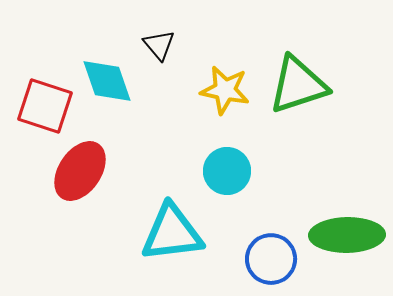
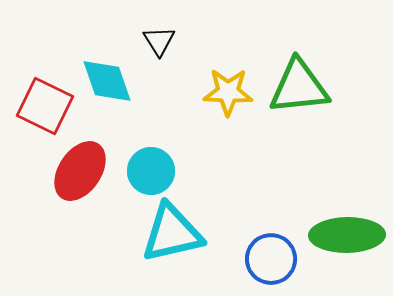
black triangle: moved 4 px up; rotated 8 degrees clockwise
green triangle: moved 1 px right, 2 px down; rotated 12 degrees clockwise
yellow star: moved 3 px right, 2 px down; rotated 9 degrees counterclockwise
red square: rotated 8 degrees clockwise
cyan circle: moved 76 px left
cyan triangle: rotated 6 degrees counterclockwise
